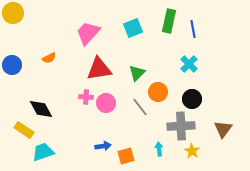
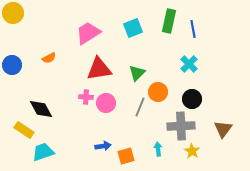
pink trapezoid: rotated 16 degrees clockwise
gray line: rotated 60 degrees clockwise
cyan arrow: moved 1 px left
